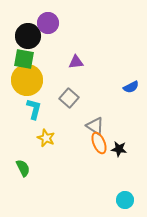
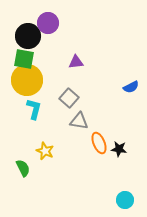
gray triangle: moved 16 px left, 5 px up; rotated 24 degrees counterclockwise
yellow star: moved 1 px left, 13 px down
